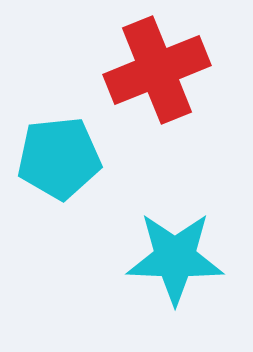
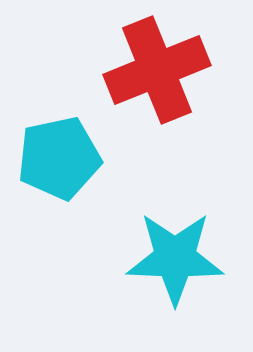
cyan pentagon: rotated 6 degrees counterclockwise
